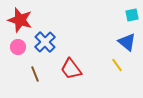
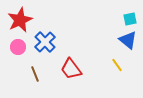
cyan square: moved 2 px left, 4 px down
red star: rotated 30 degrees clockwise
blue triangle: moved 1 px right, 2 px up
